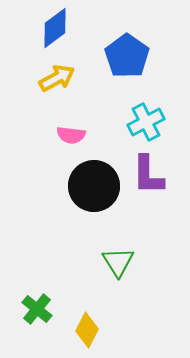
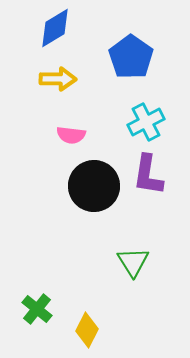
blue diamond: rotated 6 degrees clockwise
blue pentagon: moved 4 px right, 1 px down
yellow arrow: moved 1 px right, 1 px down; rotated 30 degrees clockwise
purple L-shape: rotated 9 degrees clockwise
green triangle: moved 15 px right
